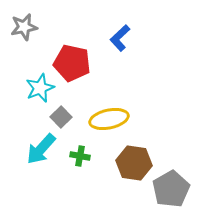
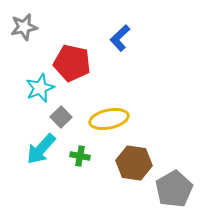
gray pentagon: moved 3 px right
